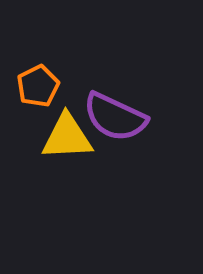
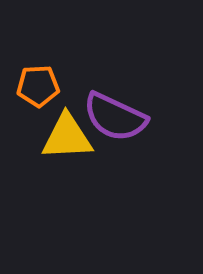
orange pentagon: rotated 24 degrees clockwise
